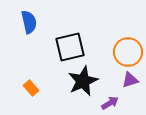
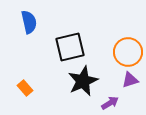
orange rectangle: moved 6 px left
